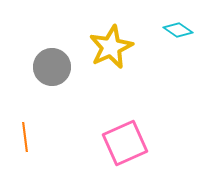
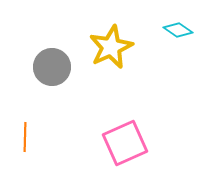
orange line: rotated 8 degrees clockwise
